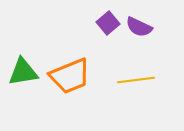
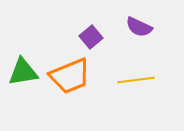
purple square: moved 17 px left, 14 px down
